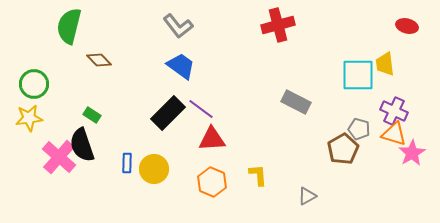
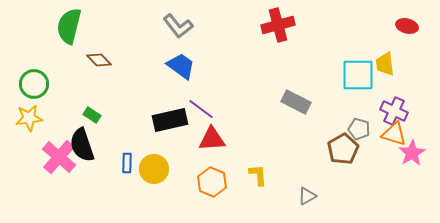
black rectangle: moved 2 px right, 7 px down; rotated 32 degrees clockwise
